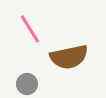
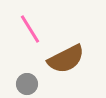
brown semicircle: moved 3 px left, 2 px down; rotated 15 degrees counterclockwise
